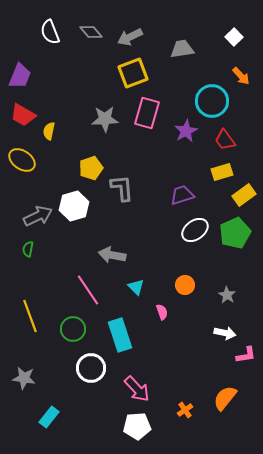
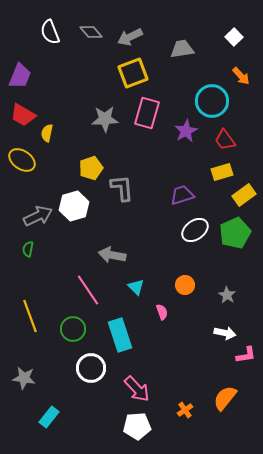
yellow semicircle at (49, 131): moved 2 px left, 2 px down
